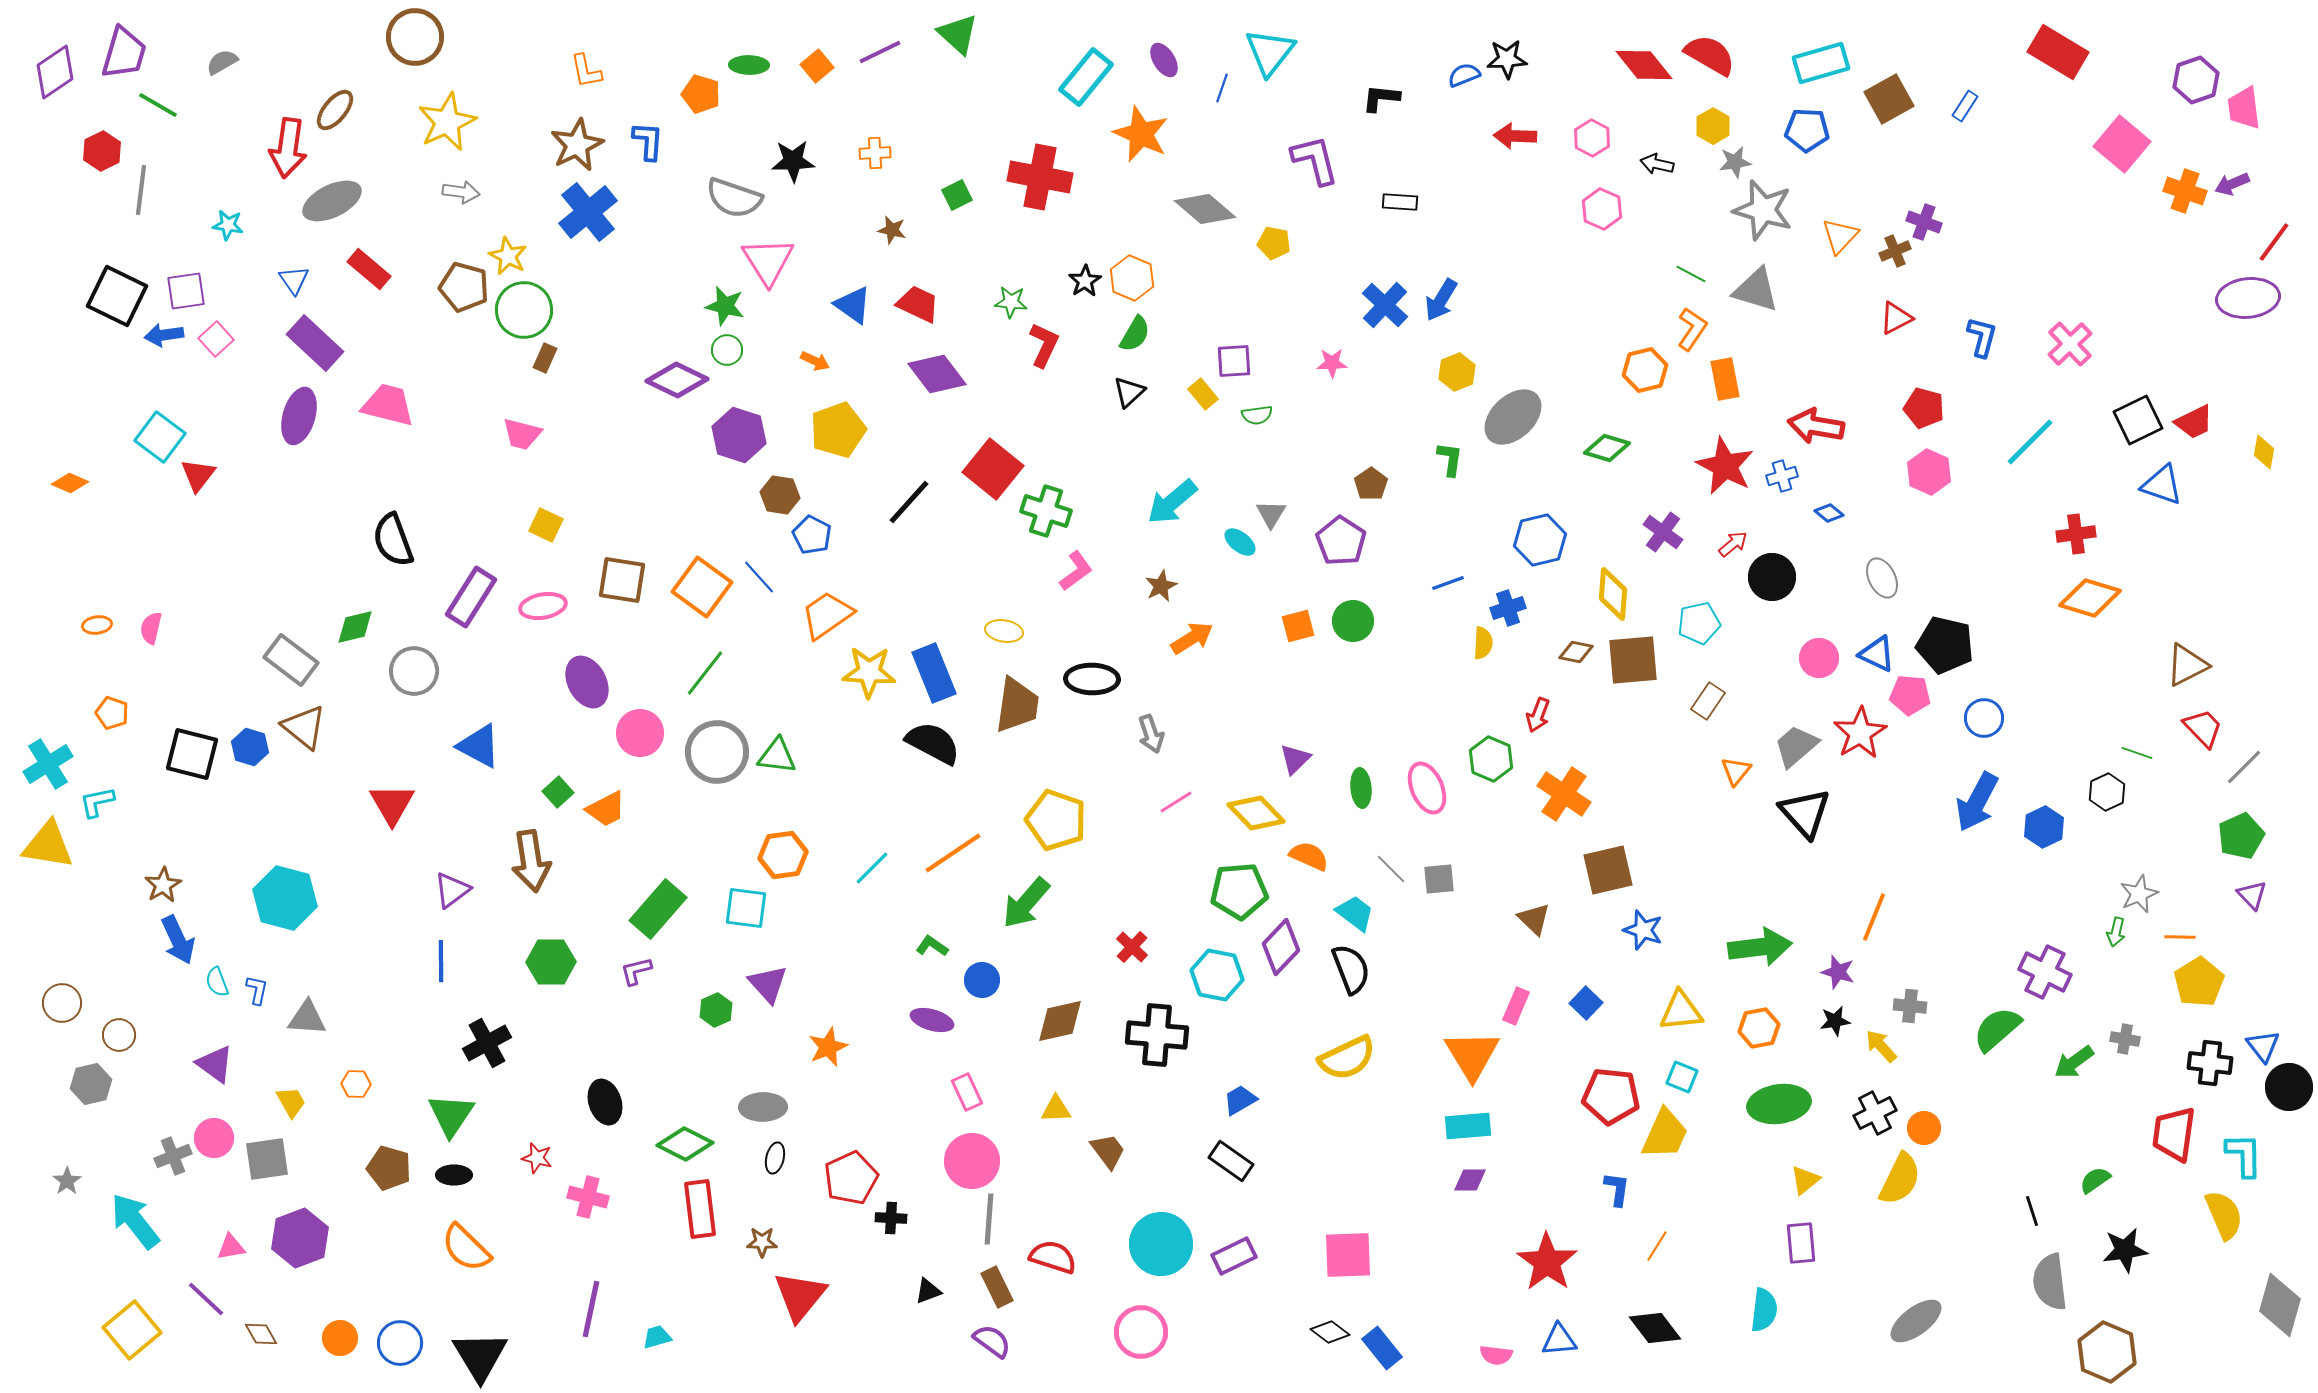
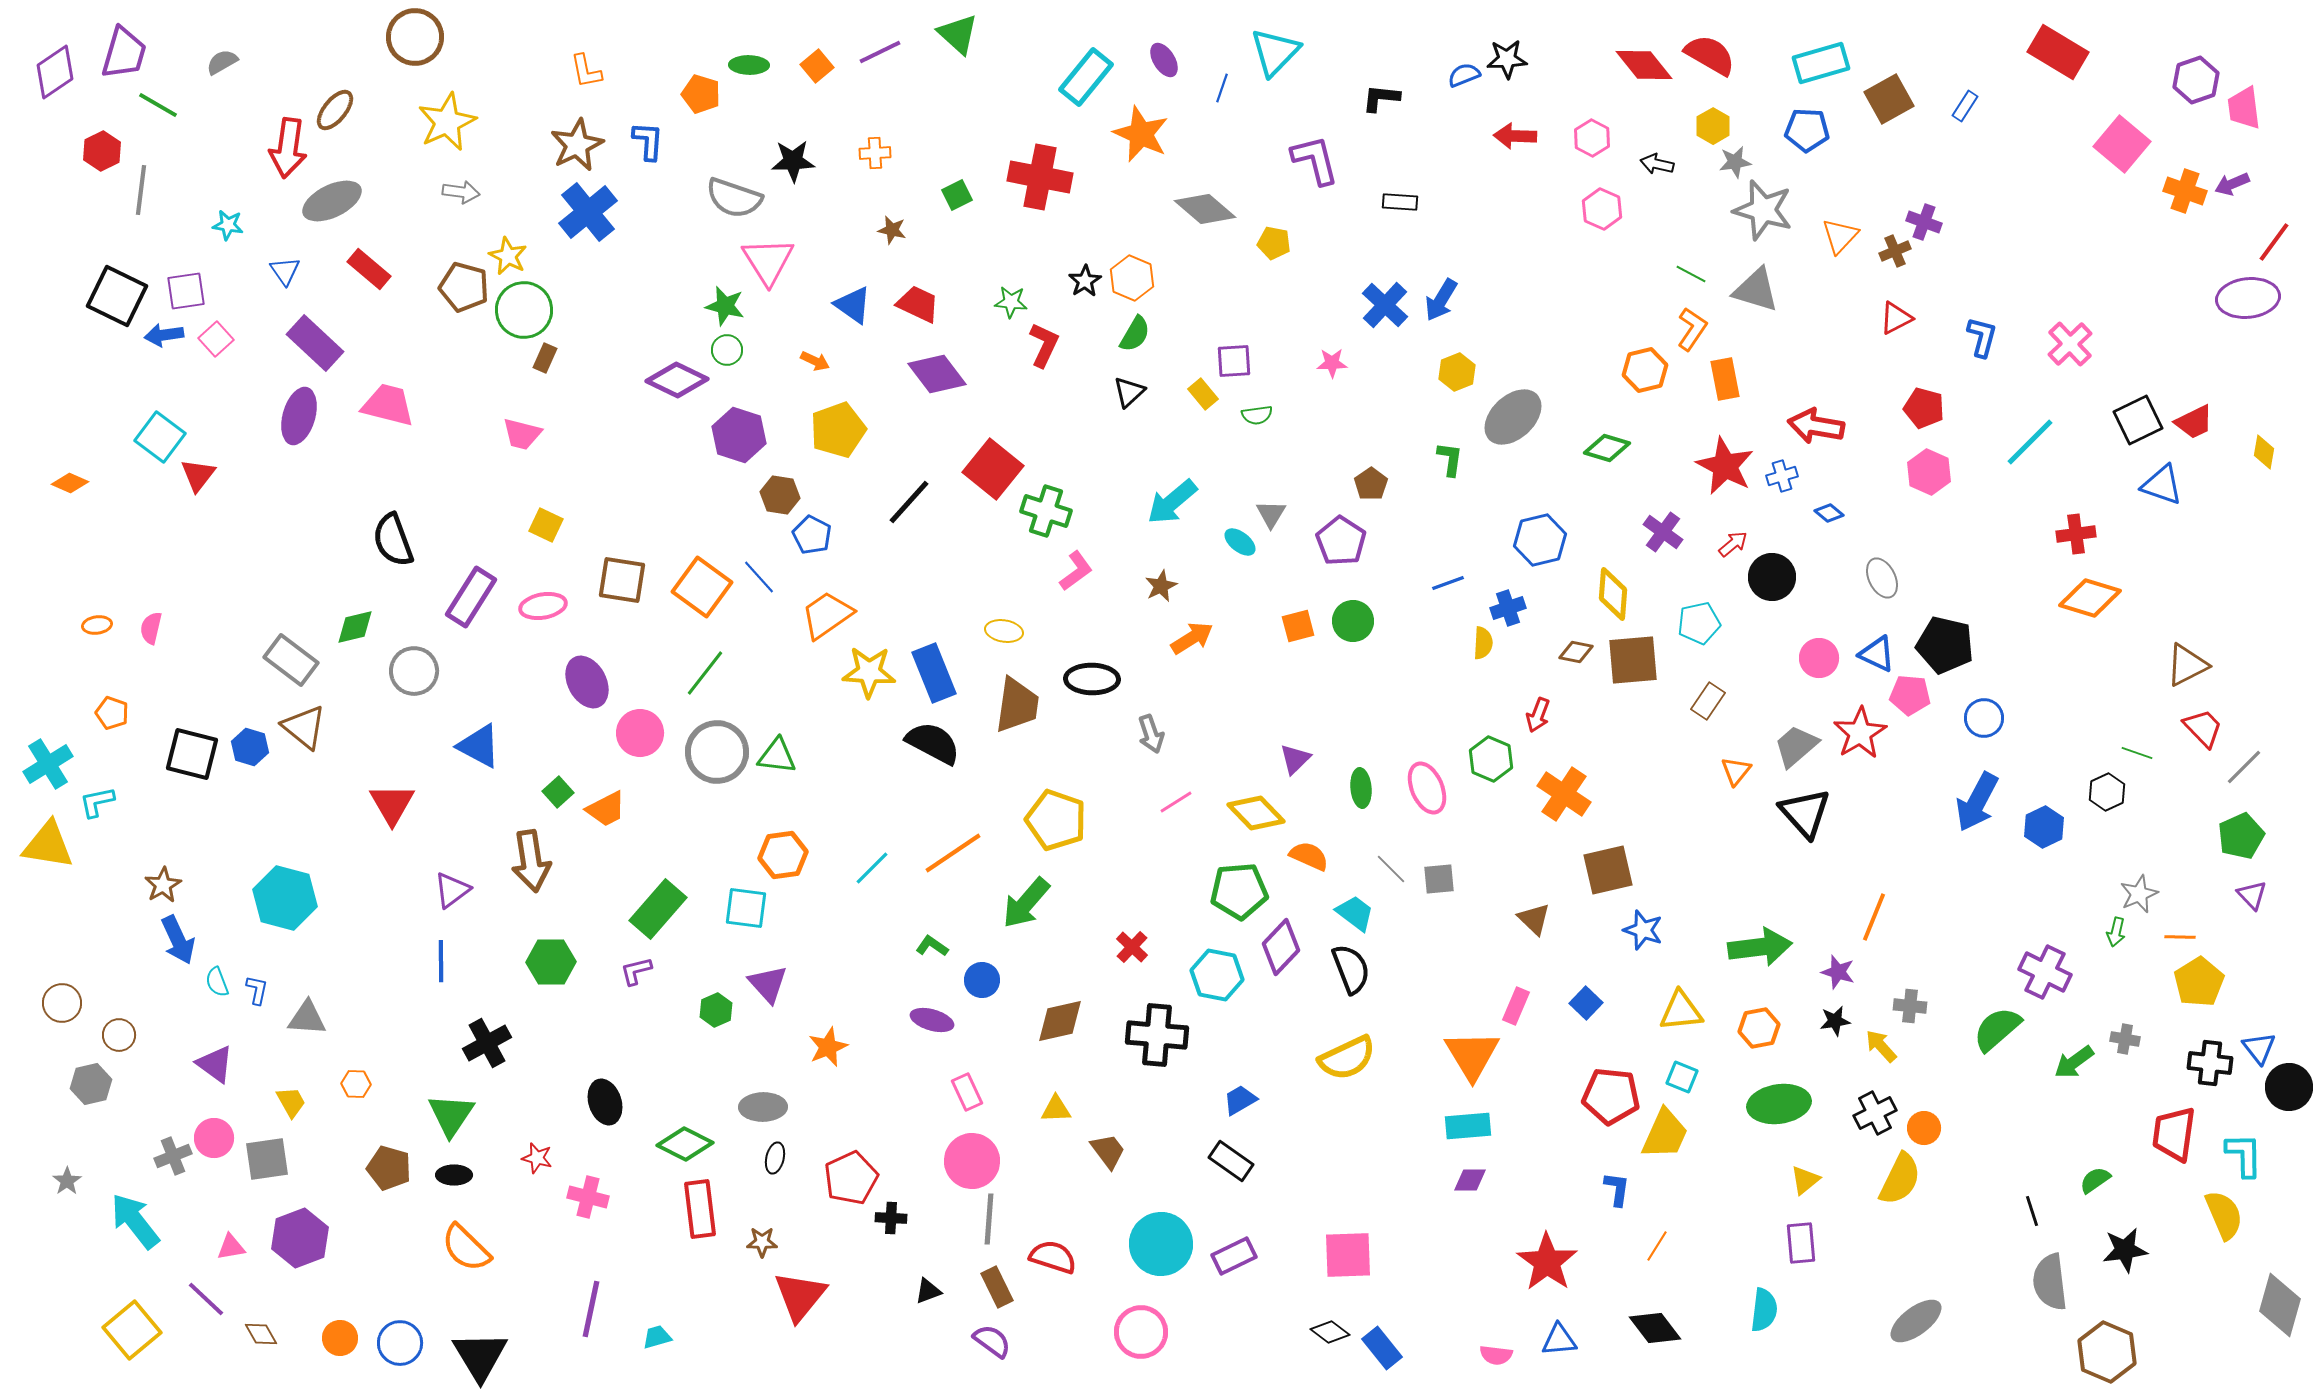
cyan triangle at (1270, 52): moved 5 px right; rotated 6 degrees clockwise
blue triangle at (294, 280): moved 9 px left, 9 px up
blue triangle at (2263, 1046): moved 4 px left, 2 px down
